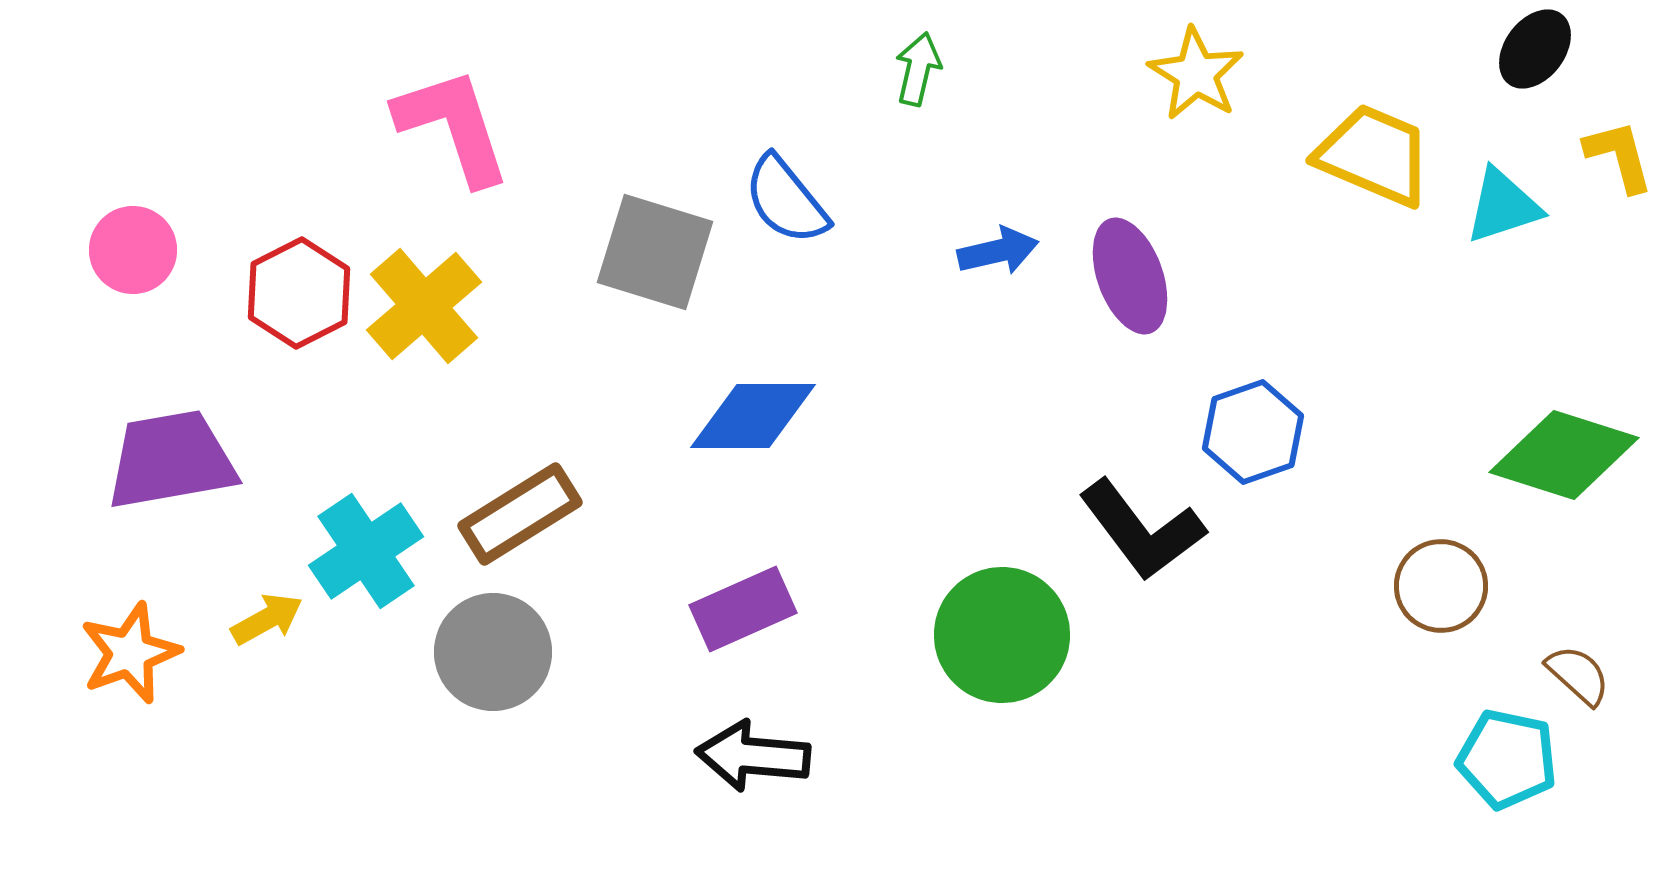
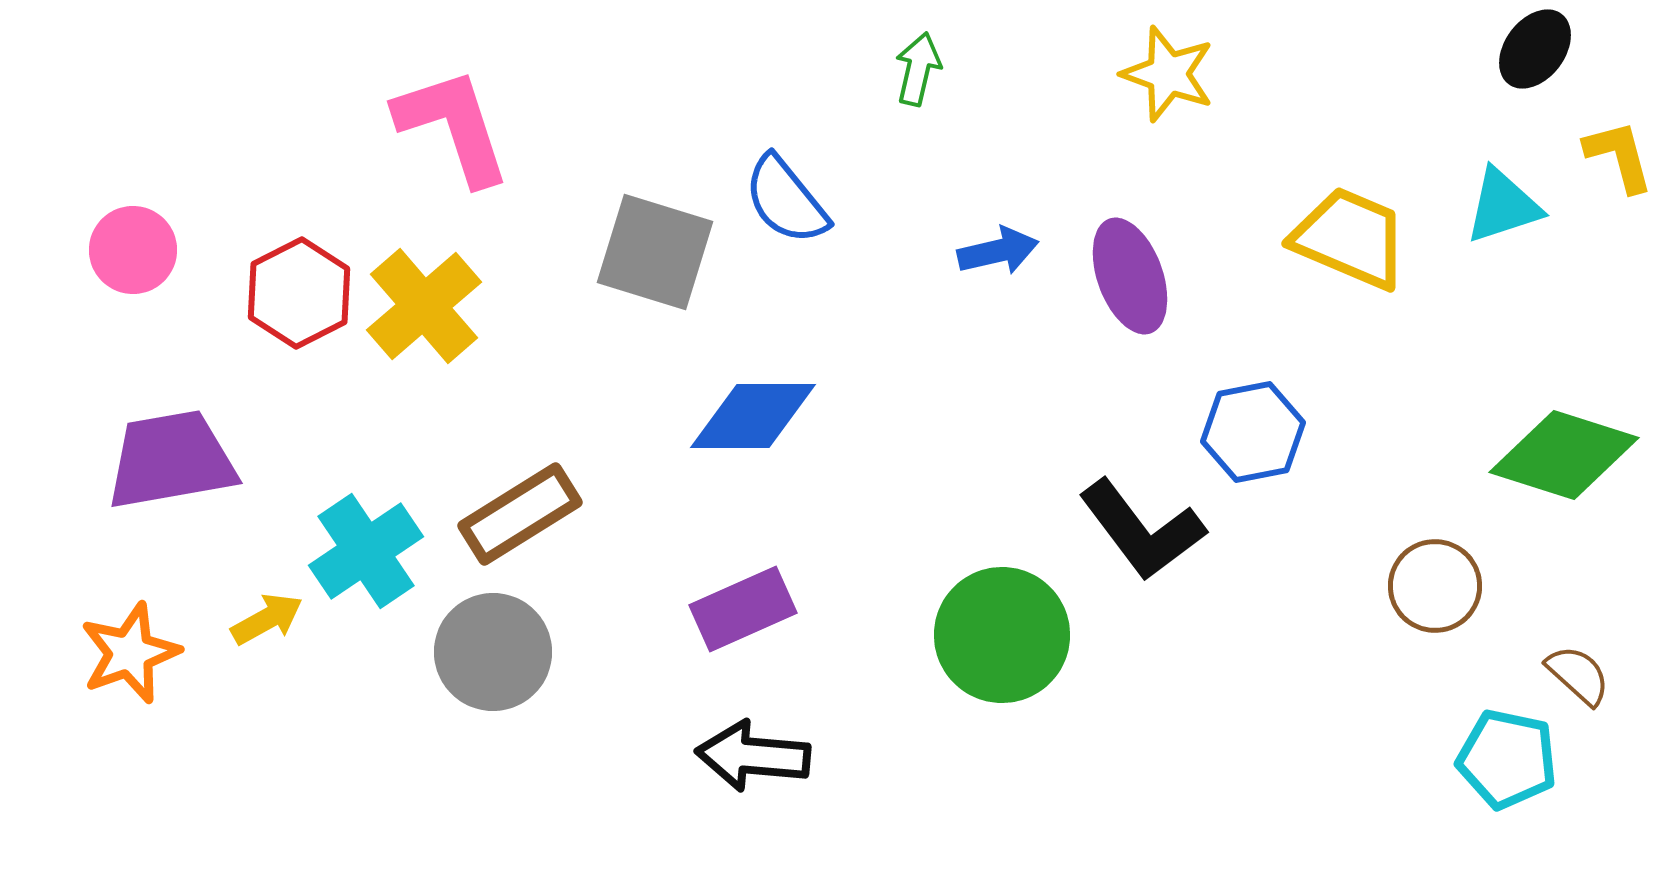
yellow star: moved 28 px left; rotated 12 degrees counterclockwise
yellow trapezoid: moved 24 px left, 83 px down
blue hexagon: rotated 8 degrees clockwise
brown circle: moved 6 px left
